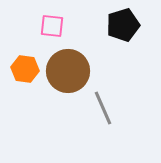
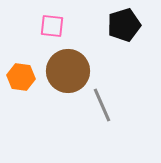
black pentagon: moved 1 px right
orange hexagon: moved 4 px left, 8 px down
gray line: moved 1 px left, 3 px up
